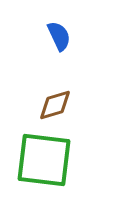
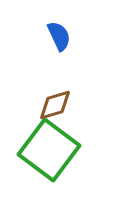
green square: moved 5 px right, 10 px up; rotated 30 degrees clockwise
